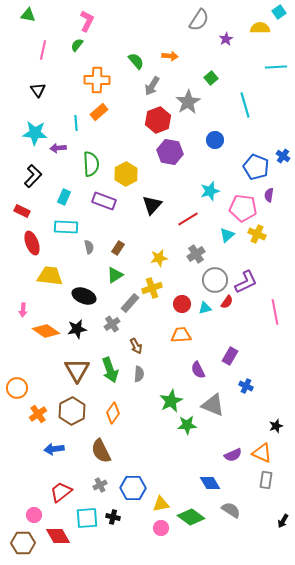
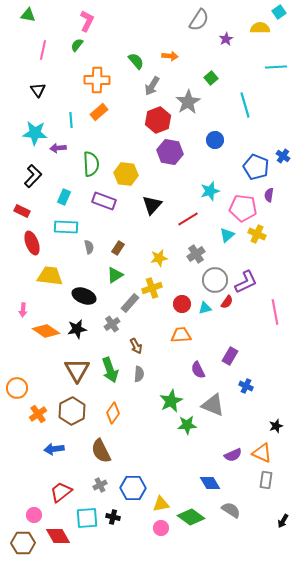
cyan line at (76, 123): moved 5 px left, 3 px up
yellow hexagon at (126, 174): rotated 25 degrees counterclockwise
